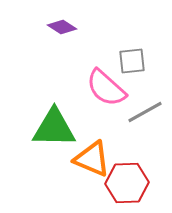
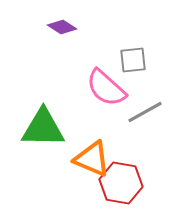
gray square: moved 1 px right, 1 px up
green triangle: moved 11 px left
red hexagon: moved 6 px left; rotated 12 degrees clockwise
